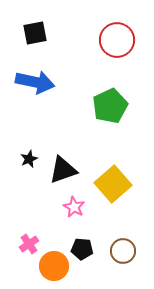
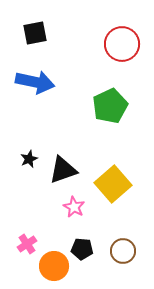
red circle: moved 5 px right, 4 px down
pink cross: moved 2 px left
